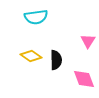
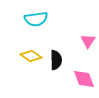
cyan semicircle: moved 2 px down
